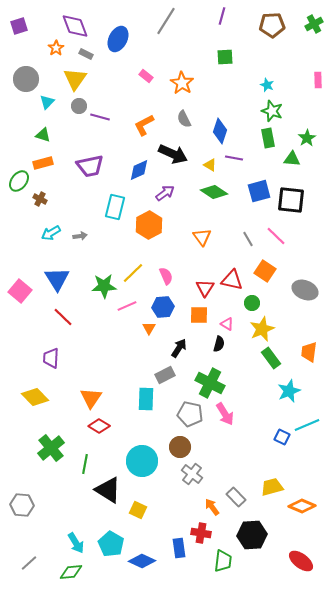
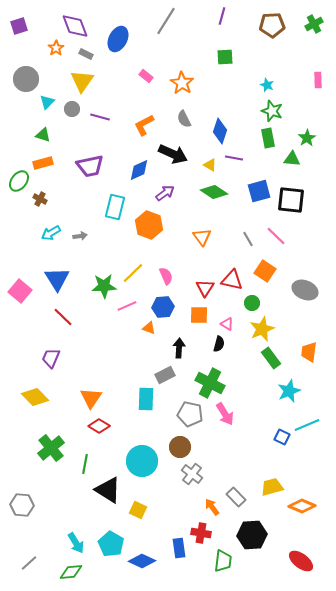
yellow triangle at (75, 79): moved 7 px right, 2 px down
gray circle at (79, 106): moved 7 px left, 3 px down
orange hexagon at (149, 225): rotated 12 degrees counterclockwise
orange triangle at (149, 328): rotated 40 degrees counterclockwise
black arrow at (179, 348): rotated 30 degrees counterclockwise
purple trapezoid at (51, 358): rotated 20 degrees clockwise
